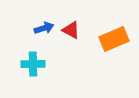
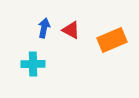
blue arrow: rotated 60 degrees counterclockwise
orange rectangle: moved 2 px left, 1 px down
